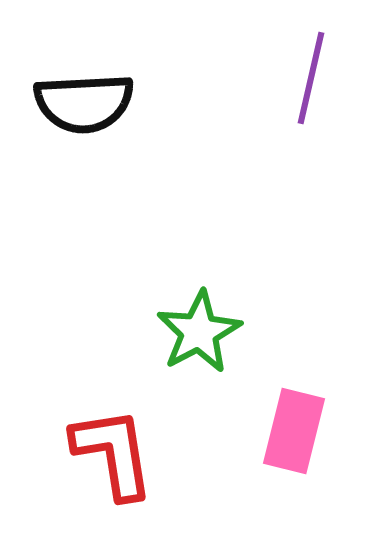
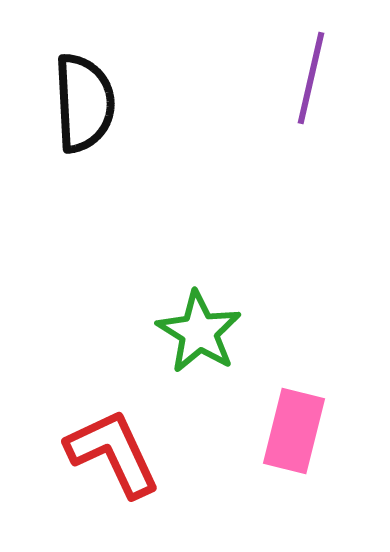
black semicircle: rotated 90 degrees counterclockwise
green star: rotated 12 degrees counterclockwise
red L-shape: rotated 16 degrees counterclockwise
